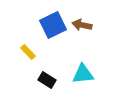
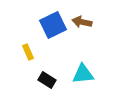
brown arrow: moved 3 px up
yellow rectangle: rotated 21 degrees clockwise
